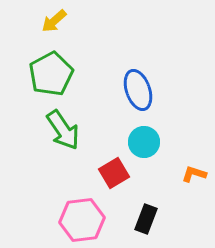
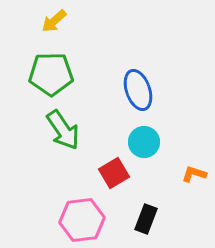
green pentagon: rotated 27 degrees clockwise
